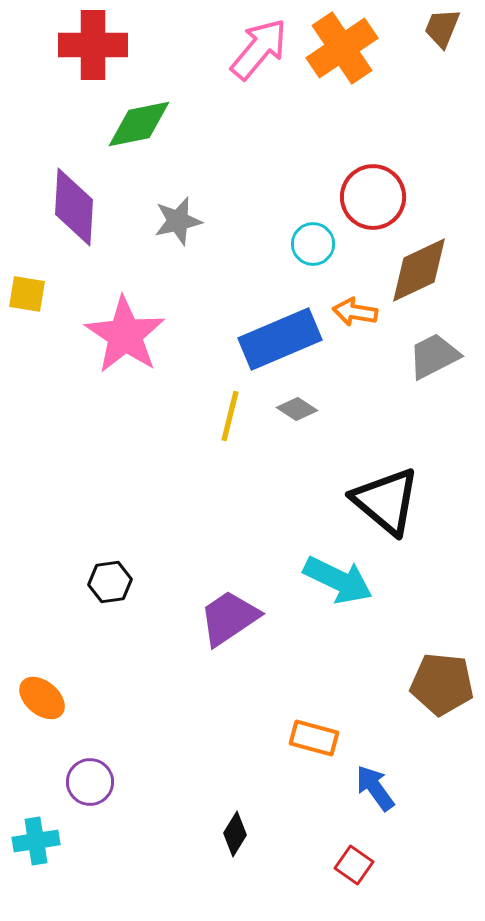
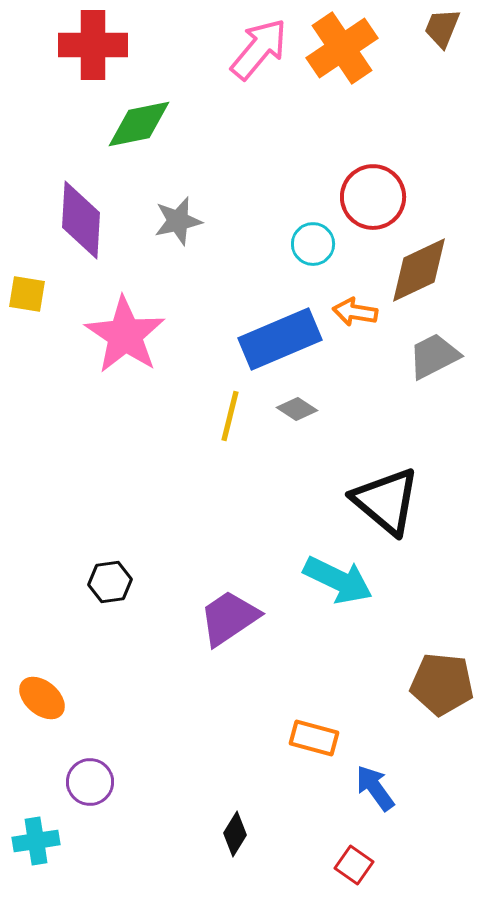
purple diamond: moved 7 px right, 13 px down
